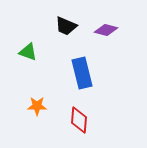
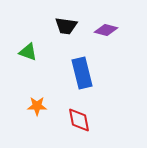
black trapezoid: rotated 15 degrees counterclockwise
red diamond: rotated 16 degrees counterclockwise
